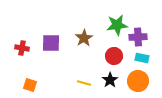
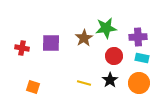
green star: moved 11 px left, 3 px down
orange circle: moved 1 px right, 2 px down
orange square: moved 3 px right, 2 px down
